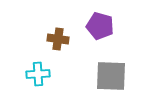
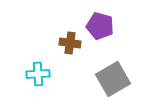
brown cross: moved 12 px right, 4 px down
gray square: moved 2 px right, 3 px down; rotated 32 degrees counterclockwise
